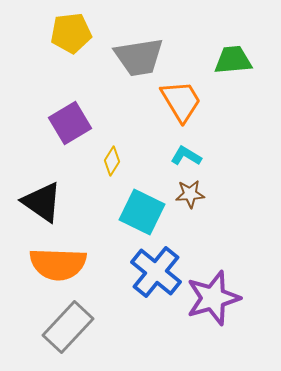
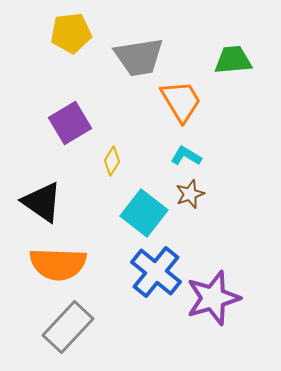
brown star: rotated 16 degrees counterclockwise
cyan square: moved 2 px right, 1 px down; rotated 12 degrees clockwise
